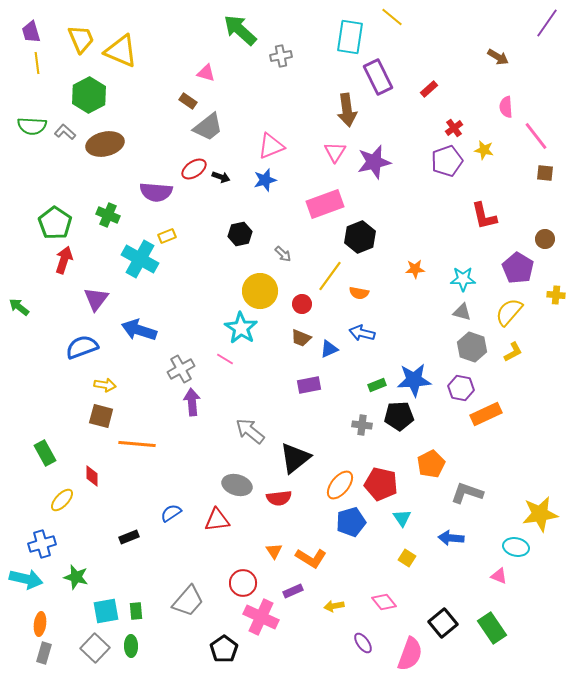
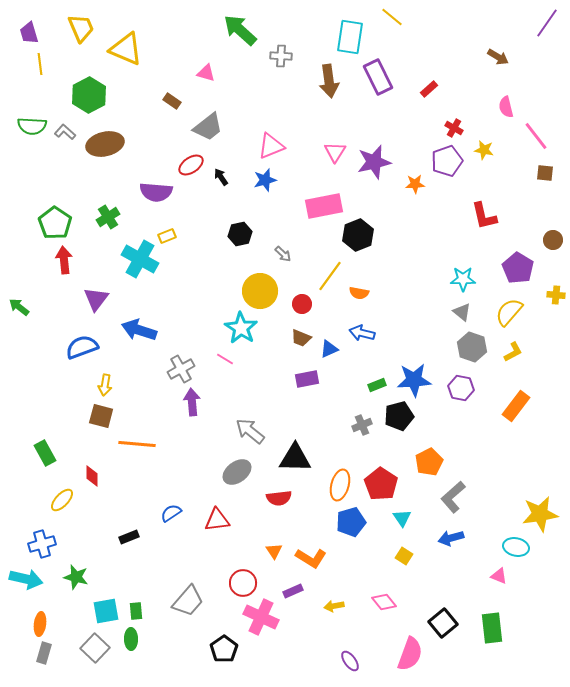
purple trapezoid at (31, 32): moved 2 px left, 1 px down
yellow trapezoid at (81, 39): moved 11 px up
yellow triangle at (121, 51): moved 5 px right, 2 px up
gray cross at (281, 56): rotated 15 degrees clockwise
yellow line at (37, 63): moved 3 px right, 1 px down
brown rectangle at (188, 101): moved 16 px left
pink semicircle at (506, 107): rotated 10 degrees counterclockwise
brown arrow at (347, 110): moved 18 px left, 29 px up
red cross at (454, 128): rotated 24 degrees counterclockwise
red ellipse at (194, 169): moved 3 px left, 4 px up
black arrow at (221, 177): rotated 144 degrees counterclockwise
pink rectangle at (325, 204): moved 1 px left, 2 px down; rotated 9 degrees clockwise
green cross at (108, 215): moved 2 px down; rotated 35 degrees clockwise
black hexagon at (360, 237): moved 2 px left, 2 px up
brown circle at (545, 239): moved 8 px right, 1 px down
red arrow at (64, 260): rotated 24 degrees counterclockwise
orange star at (415, 269): moved 85 px up
gray triangle at (462, 312): rotated 24 degrees clockwise
yellow arrow at (105, 385): rotated 90 degrees clockwise
purple rectangle at (309, 385): moved 2 px left, 6 px up
orange rectangle at (486, 414): moved 30 px right, 8 px up; rotated 28 degrees counterclockwise
black pentagon at (399, 416): rotated 12 degrees counterclockwise
gray cross at (362, 425): rotated 30 degrees counterclockwise
black triangle at (295, 458): rotated 40 degrees clockwise
orange pentagon at (431, 464): moved 2 px left, 2 px up
red pentagon at (381, 484): rotated 20 degrees clockwise
gray ellipse at (237, 485): moved 13 px up; rotated 52 degrees counterclockwise
orange ellipse at (340, 485): rotated 24 degrees counterclockwise
gray L-shape at (467, 493): moved 14 px left, 4 px down; rotated 60 degrees counterclockwise
blue arrow at (451, 538): rotated 20 degrees counterclockwise
yellow square at (407, 558): moved 3 px left, 2 px up
green rectangle at (492, 628): rotated 28 degrees clockwise
purple ellipse at (363, 643): moved 13 px left, 18 px down
green ellipse at (131, 646): moved 7 px up
